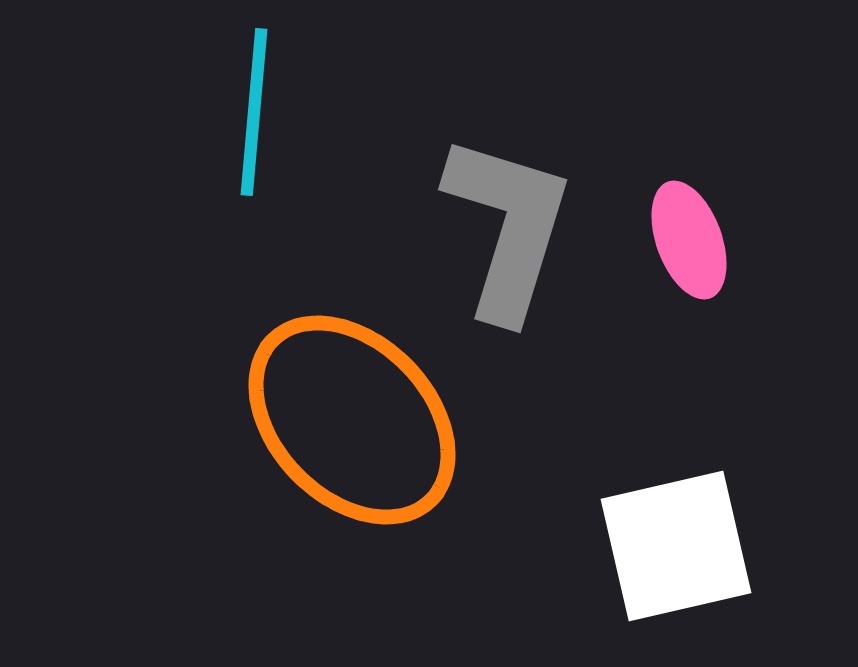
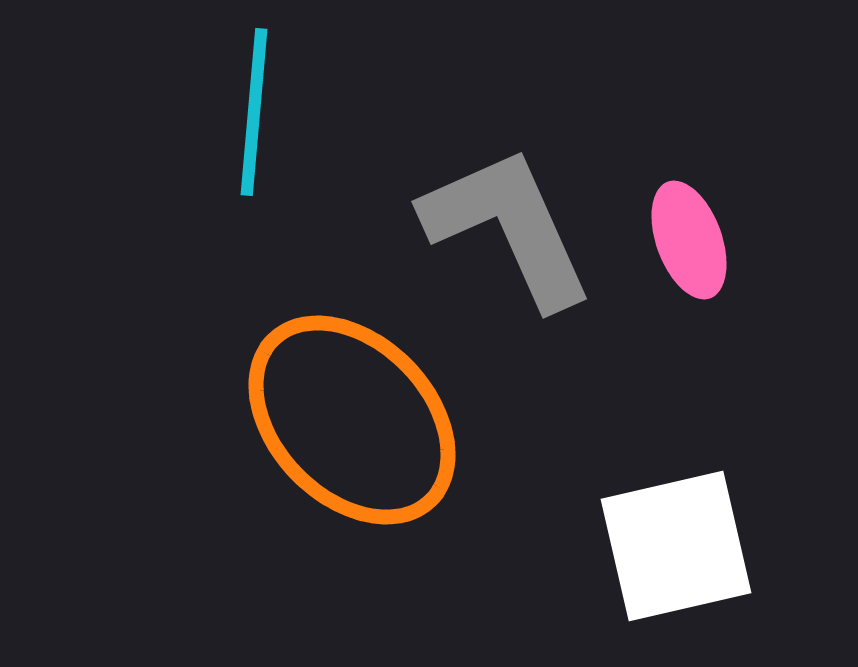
gray L-shape: rotated 41 degrees counterclockwise
